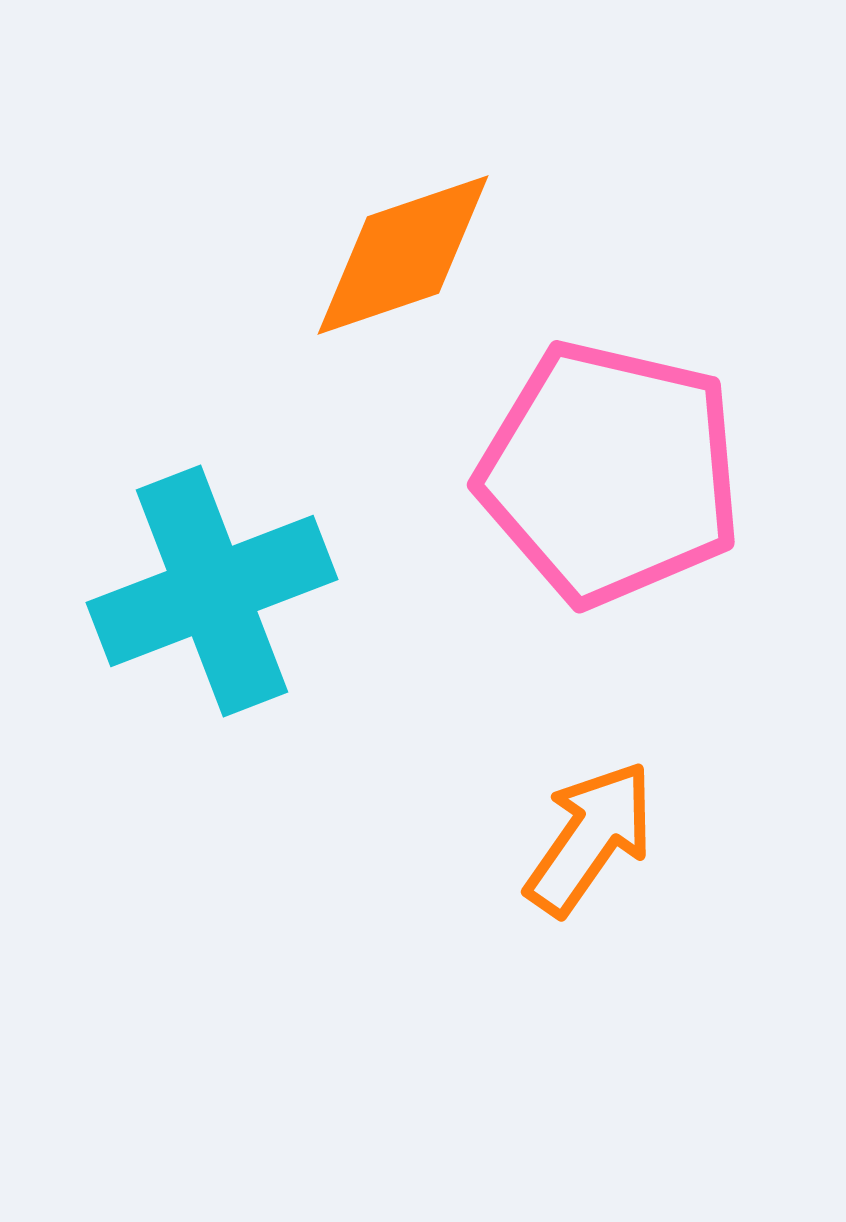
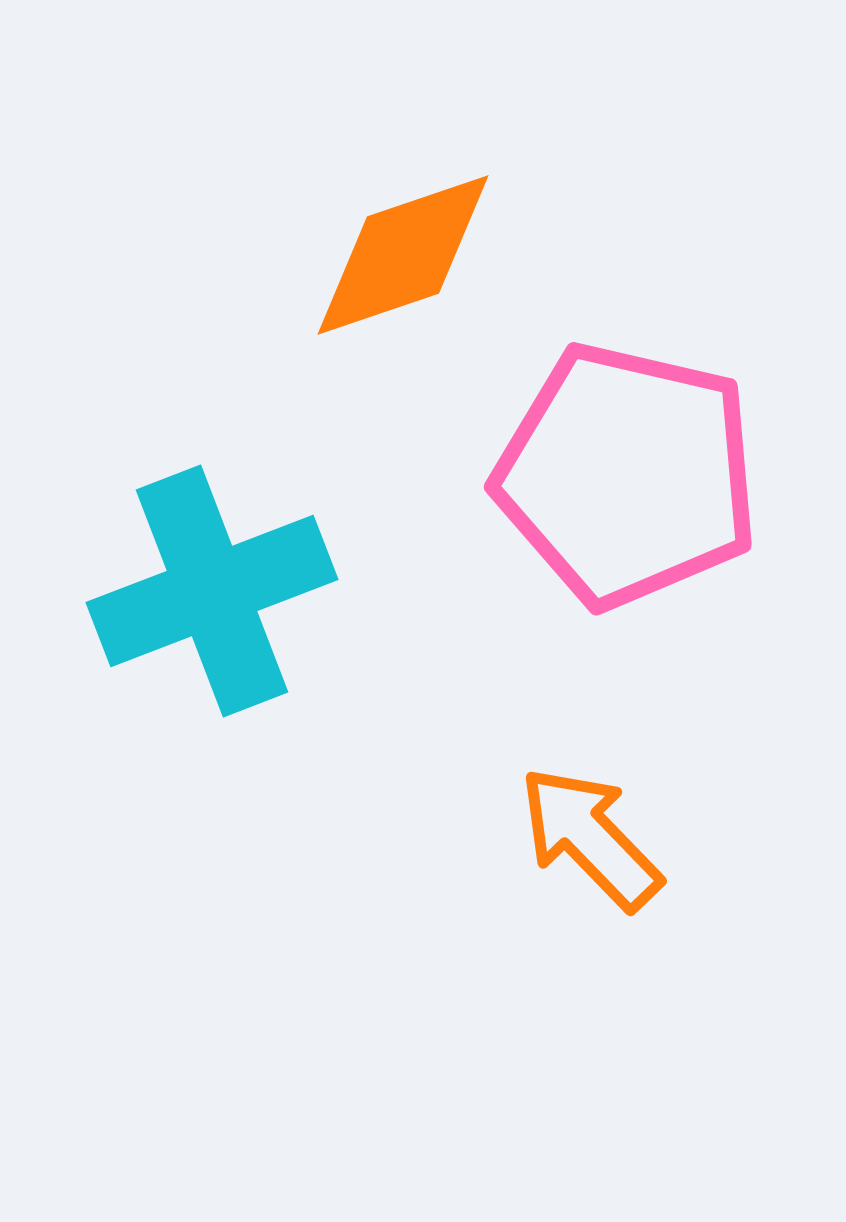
pink pentagon: moved 17 px right, 2 px down
orange arrow: rotated 79 degrees counterclockwise
